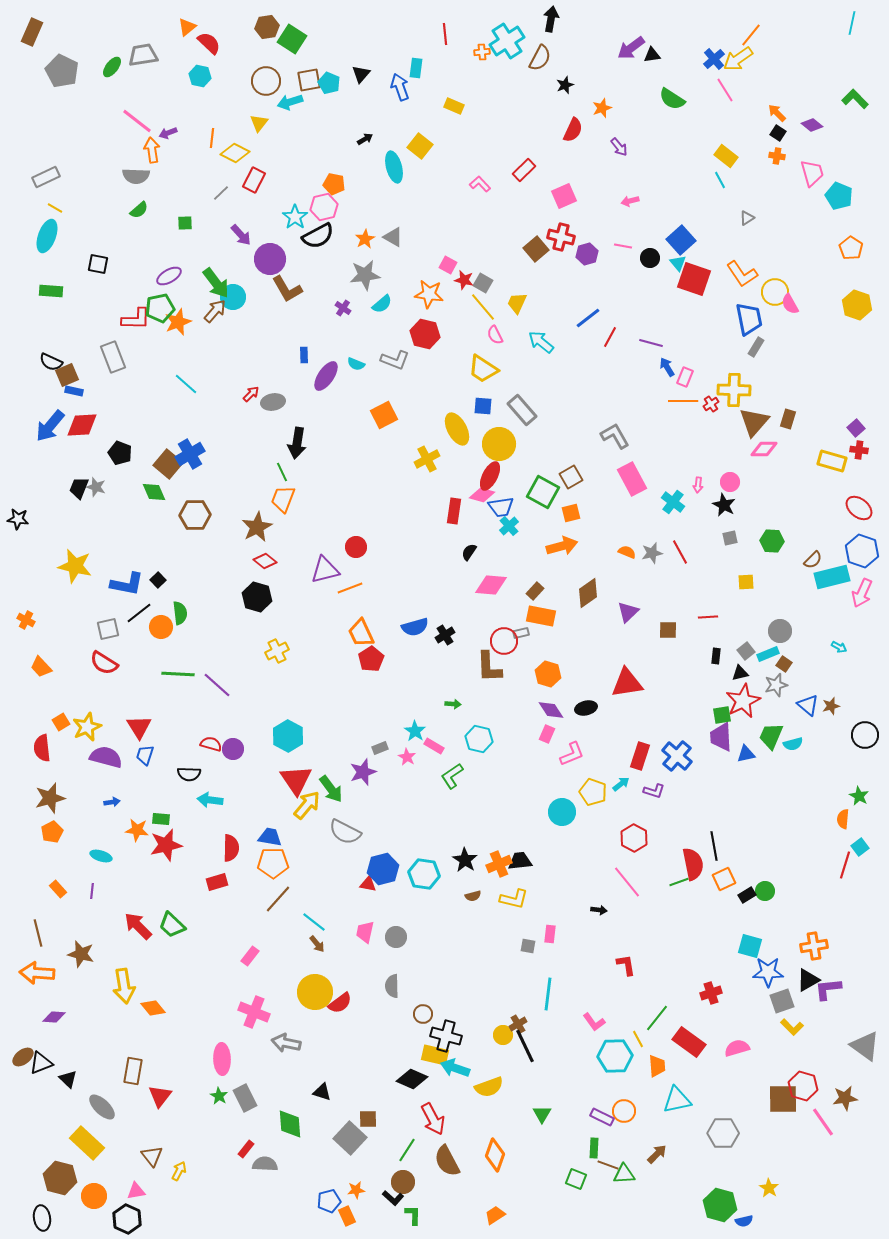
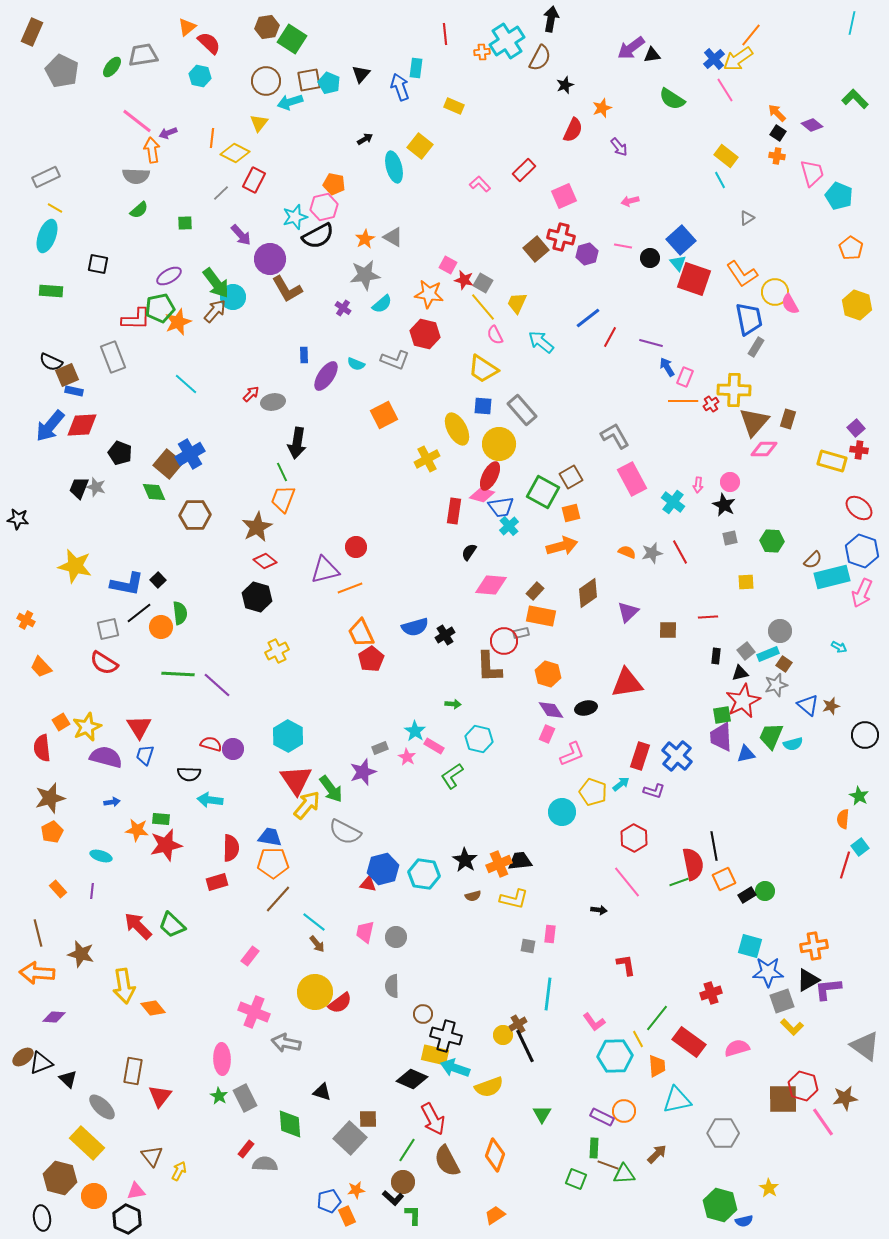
cyan star at (295, 217): rotated 20 degrees clockwise
